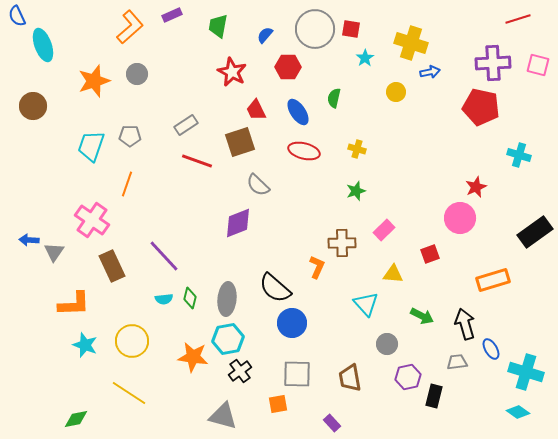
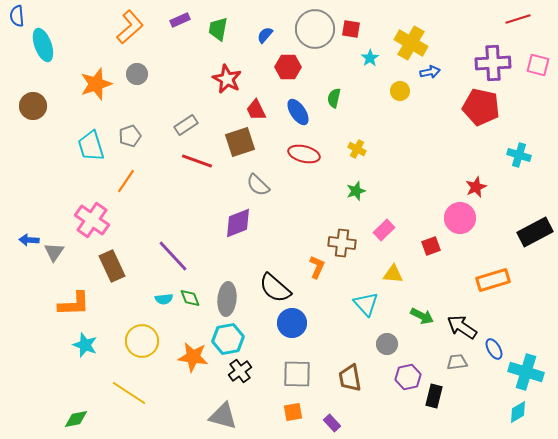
purple rectangle at (172, 15): moved 8 px right, 5 px down
blue semicircle at (17, 16): rotated 20 degrees clockwise
green trapezoid at (218, 26): moved 3 px down
yellow cross at (411, 43): rotated 12 degrees clockwise
cyan star at (365, 58): moved 5 px right
red star at (232, 72): moved 5 px left, 7 px down
orange star at (94, 81): moved 2 px right, 3 px down
yellow circle at (396, 92): moved 4 px right, 1 px up
gray pentagon at (130, 136): rotated 20 degrees counterclockwise
cyan trapezoid at (91, 146): rotated 36 degrees counterclockwise
yellow cross at (357, 149): rotated 12 degrees clockwise
red ellipse at (304, 151): moved 3 px down
orange line at (127, 184): moved 1 px left, 3 px up; rotated 15 degrees clockwise
black rectangle at (535, 232): rotated 8 degrees clockwise
brown cross at (342, 243): rotated 8 degrees clockwise
red square at (430, 254): moved 1 px right, 8 px up
purple line at (164, 256): moved 9 px right
green diamond at (190, 298): rotated 35 degrees counterclockwise
black arrow at (465, 324): moved 3 px left, 3 px down; rotated 40 degrees counterclockwise
yellow circle at (132, 341): moved 10 px right
blue ellipse at (491, 349): moved 3 px right
orange square at (278, 404): moved 15 px right, 8 px down
cyan diamond at (518, 412): rotated 65 degrees counterclockwise
